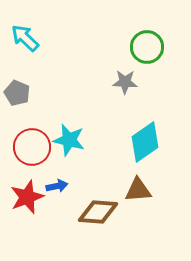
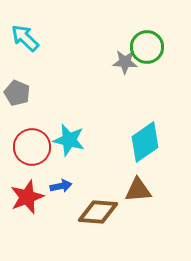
gray star: moved 20 px up
blue arrow: moved 4 px right
